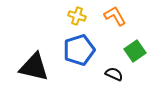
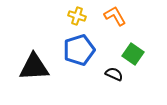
green square: moved 2 px left, 3 px down; rotated 20 degrees counterclockwise
black triangle: rotated 16 degrees counterclockwise
